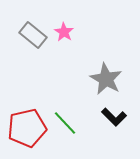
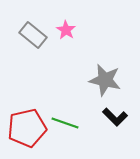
pink star: moved 2 px right, 2 px up
gray star: moved 1 px left, 1 px down; rotated 16 degrees counterclockwise
black L-shape: moved 1 px right
green line: rotated 28 degrees counterclockwise
